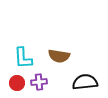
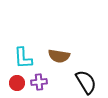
black semicircle: moved 1 px right; rotated 65 degrees clockwise
